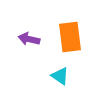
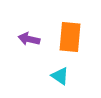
orange rectangle: rotated 12 degrees clockwise
